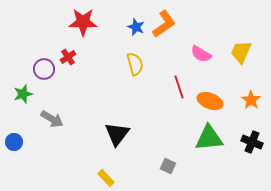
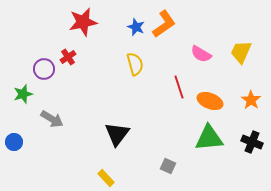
red star: rotated 12 degrees counterclockwise
